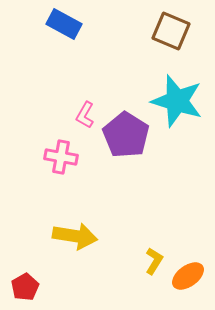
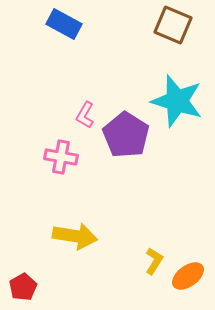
brown square: moved 2 px right, 6 px up
red pentagon: moved 2 px left
